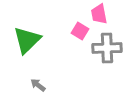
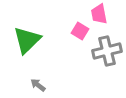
gray cross: moved 3 px down; rotated 12 degrees counterclockwise
